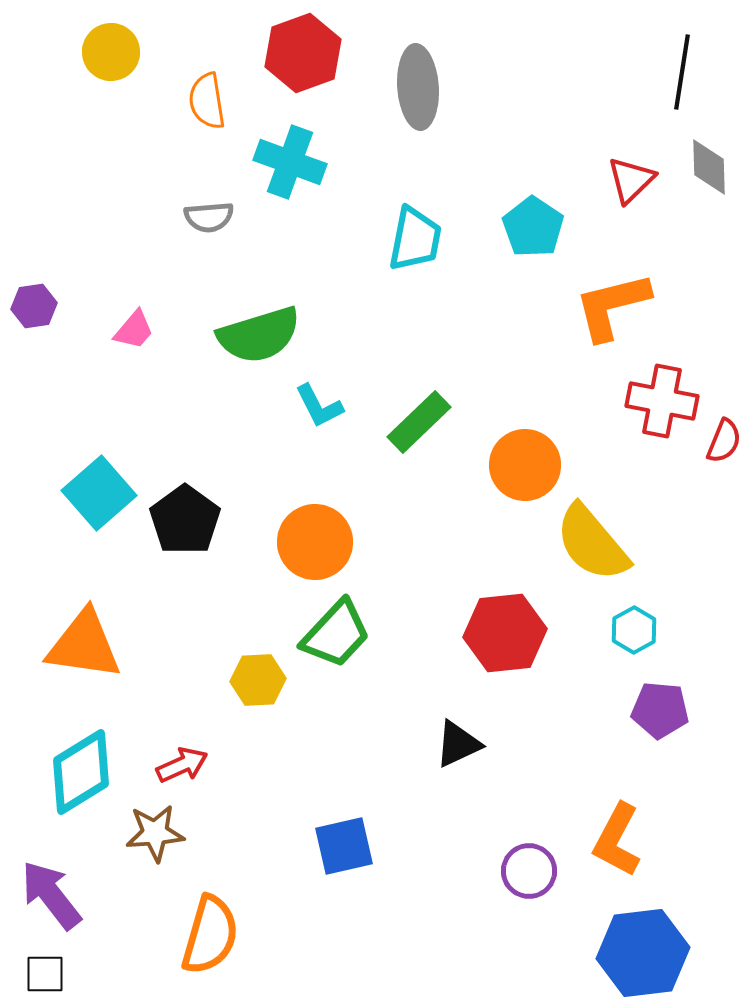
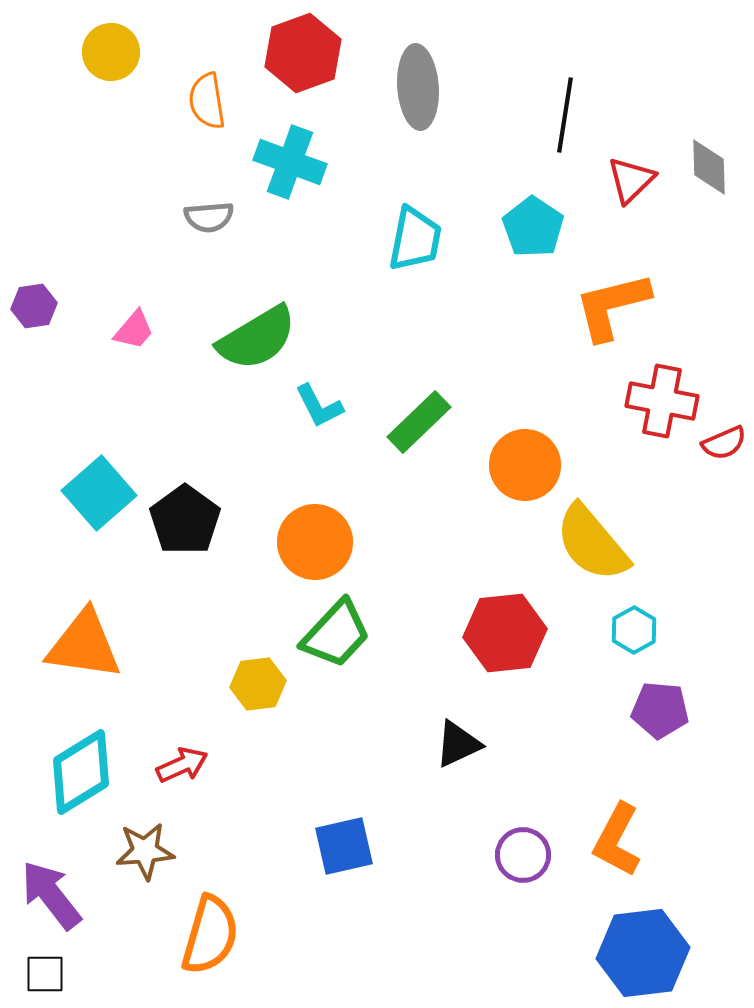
black line at (682, 72): moved 117 px left, 43 px down
green semicircle at (259, 335): moved 2 px left, 3 px down; rotated 14 degrees counterclockwise
red semicircle at (724, 441): moved 2 px down; rotated 45 degrees clockwise
yellow hexagon at (258, 680): moved 4 px down; rotated 4 degrees counterclockwise
brown star at (155, 833): moved 10 px left, 18 px down
purple circle at (529, 871): moved 6 px left, 16 px up
